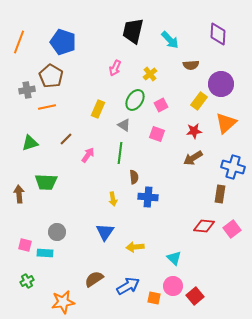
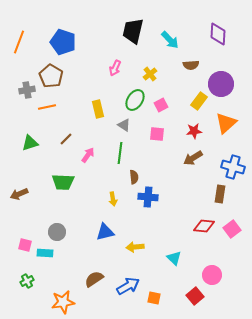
yellow rectangle at (98, 109): rotated 36 degrees counterclockwise
pink square at (157, 134): rotated 14 degrees counterclockwise
green trapezoid at (46, 182): moved 17 px right
brown arrow at (19, 194): rotated 108 degrees counterclockwise
blue triangle at (105, 232): rotated 42 degrees clockwise
pink circle at (173, 286): moved 39 px right, 11 px up
